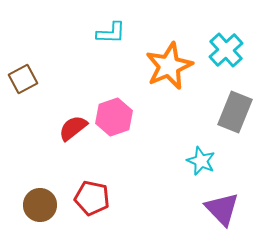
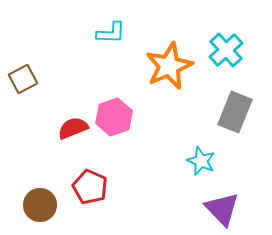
red semicircle: rotated 16 degrees clockwise
red pentagon: moved 2 px left, 11 px up; rotated 12 degrees clockwise
